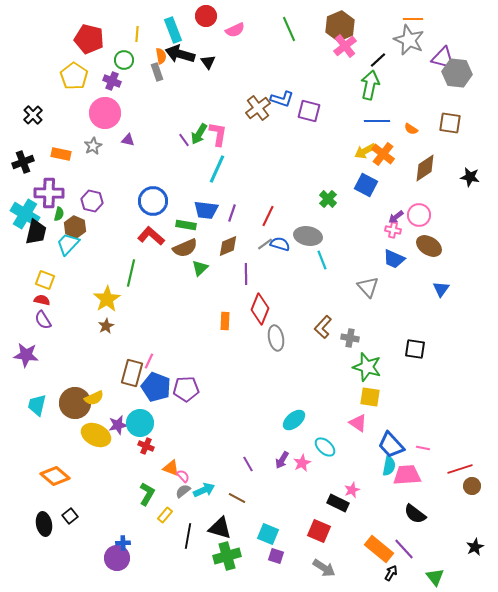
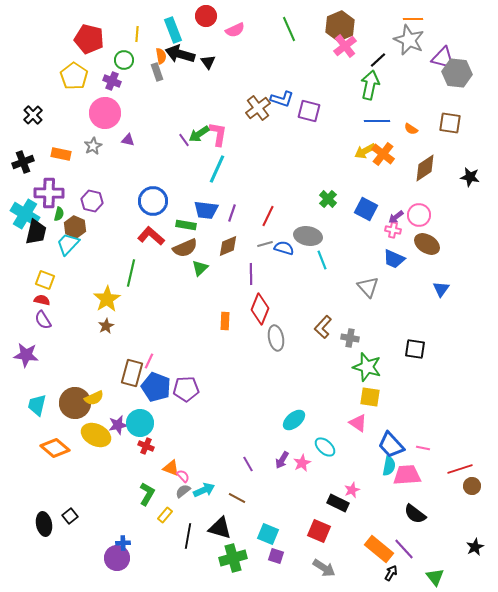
green arrow at (199, 134): rotated 25 degrees clockwise
blue square at (366, 185): moved 24 px down
gray line at (265, 244): rotated 21 degrees clockwise
blue semicircle at (280, 244): moved 4 px right, 4 px down
brown ellipse at (429, 246): moved 2 px left, 2 px up
purple line at (246, 274): moved 5 px right
orange diamond at (55, 476): moved 28 px up
green cross at (227, 556): moved 6 px right, 2 px down
